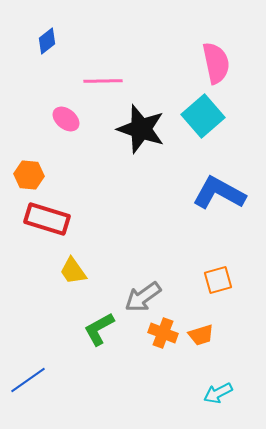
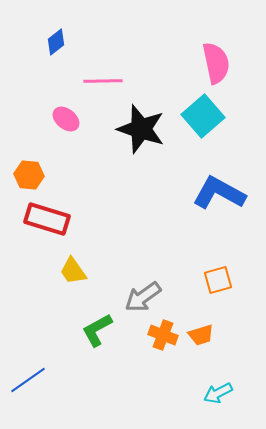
blue diamond: moved 9 px right, 1 px down
green L-shape: moved 2 px left, 1 px down
orange cross: moved 2 px down
